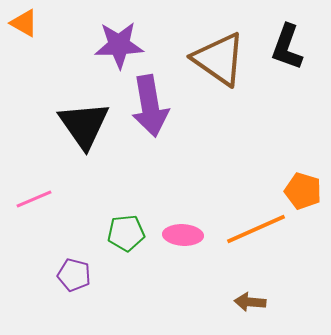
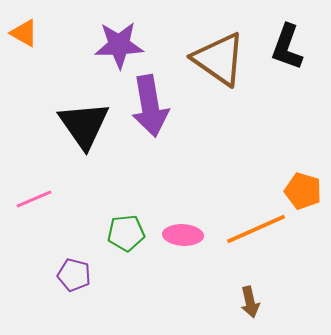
orange triangle: moved 10 px down
brown arrow: rotated 108 degrees counterclockwise
